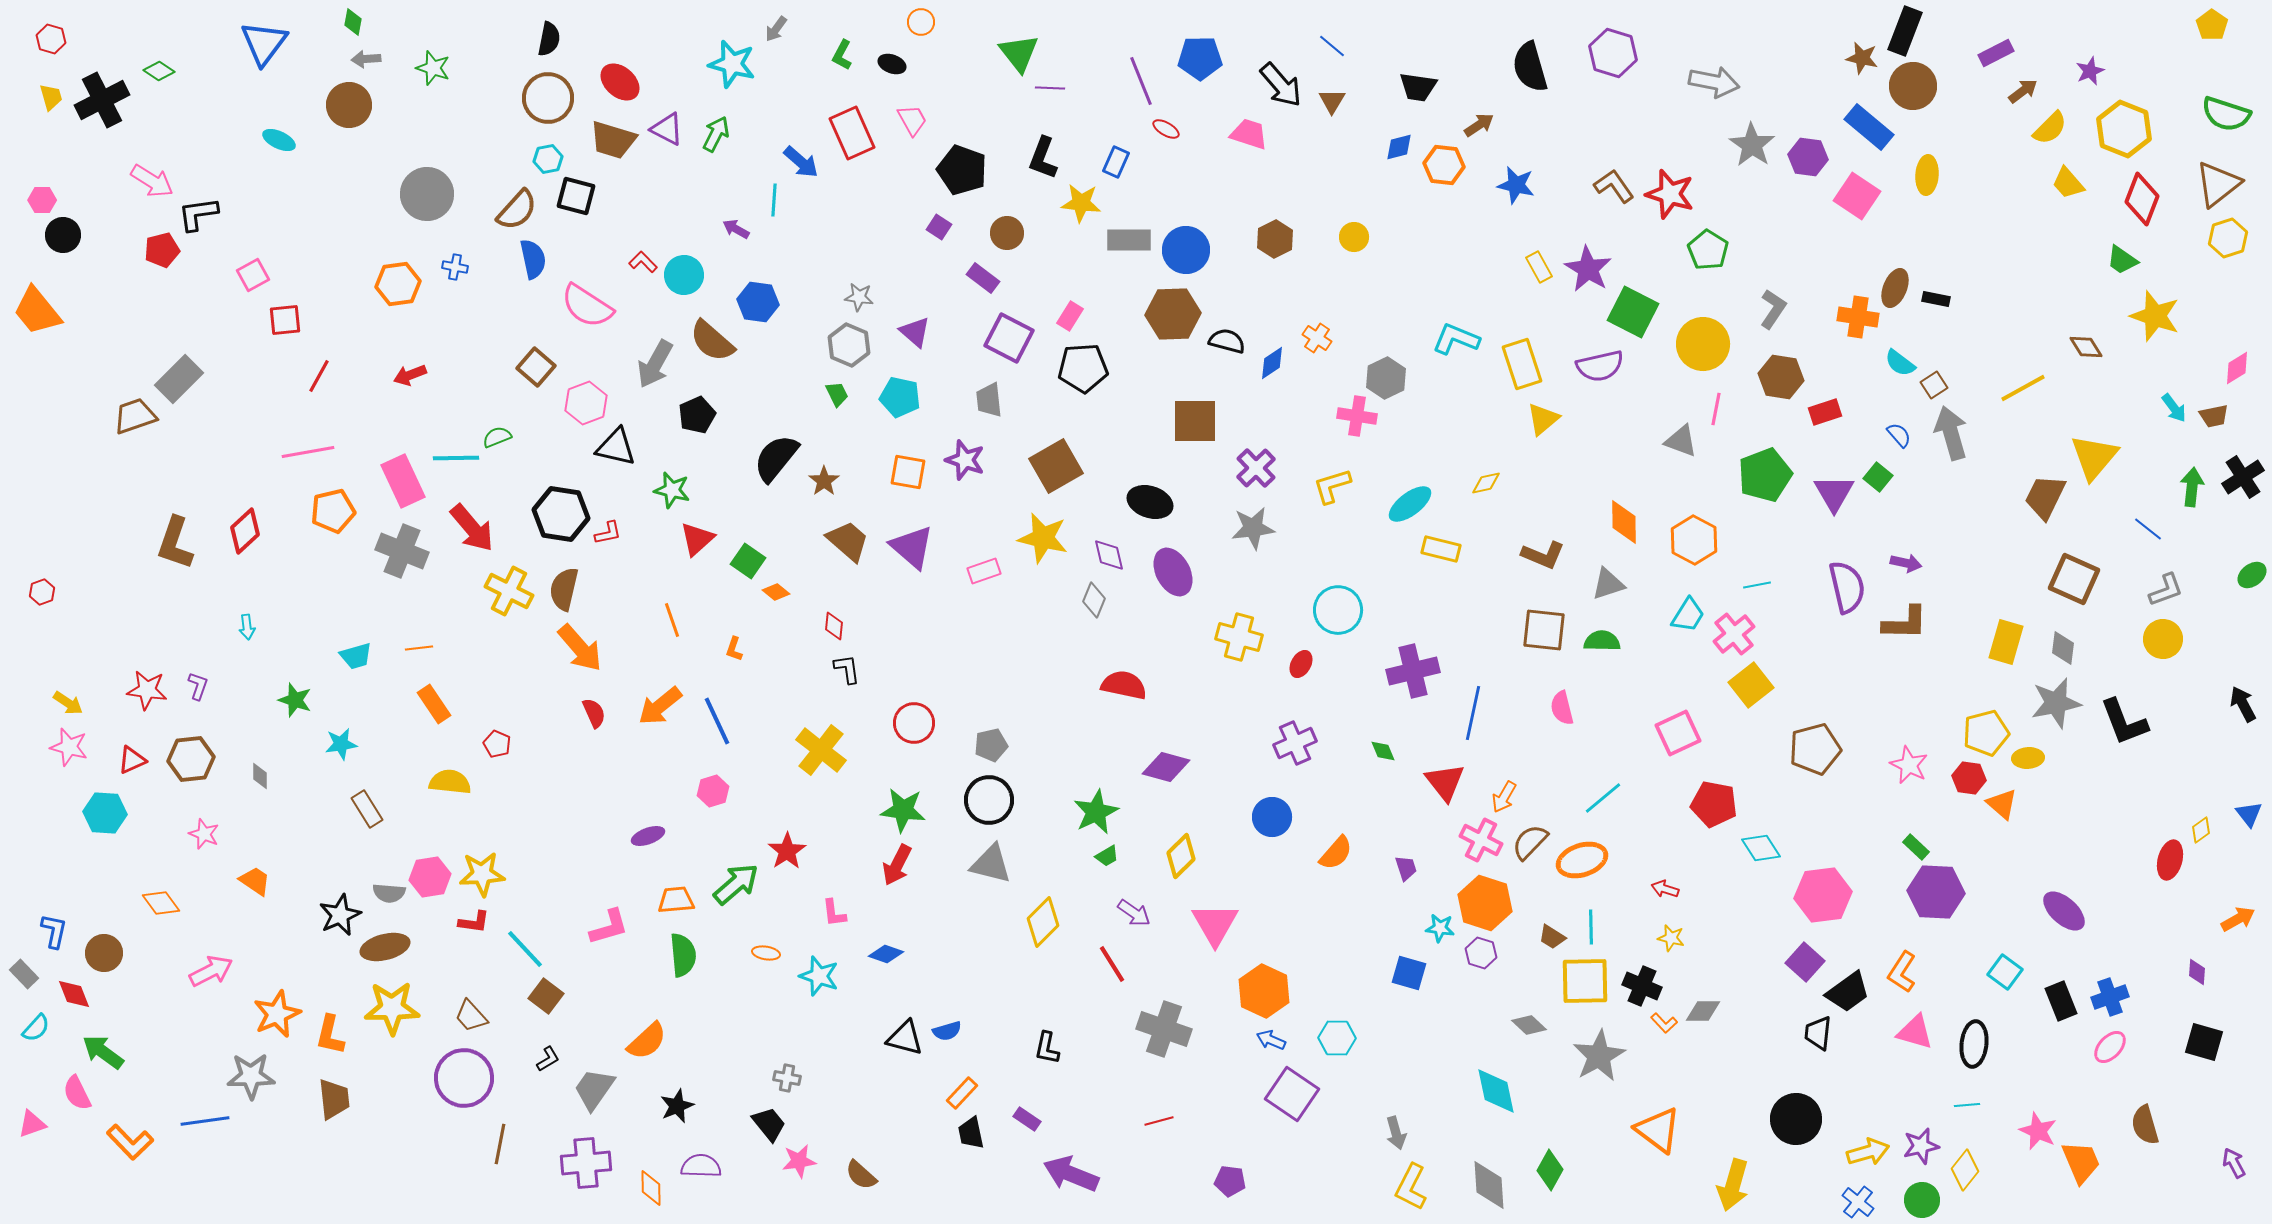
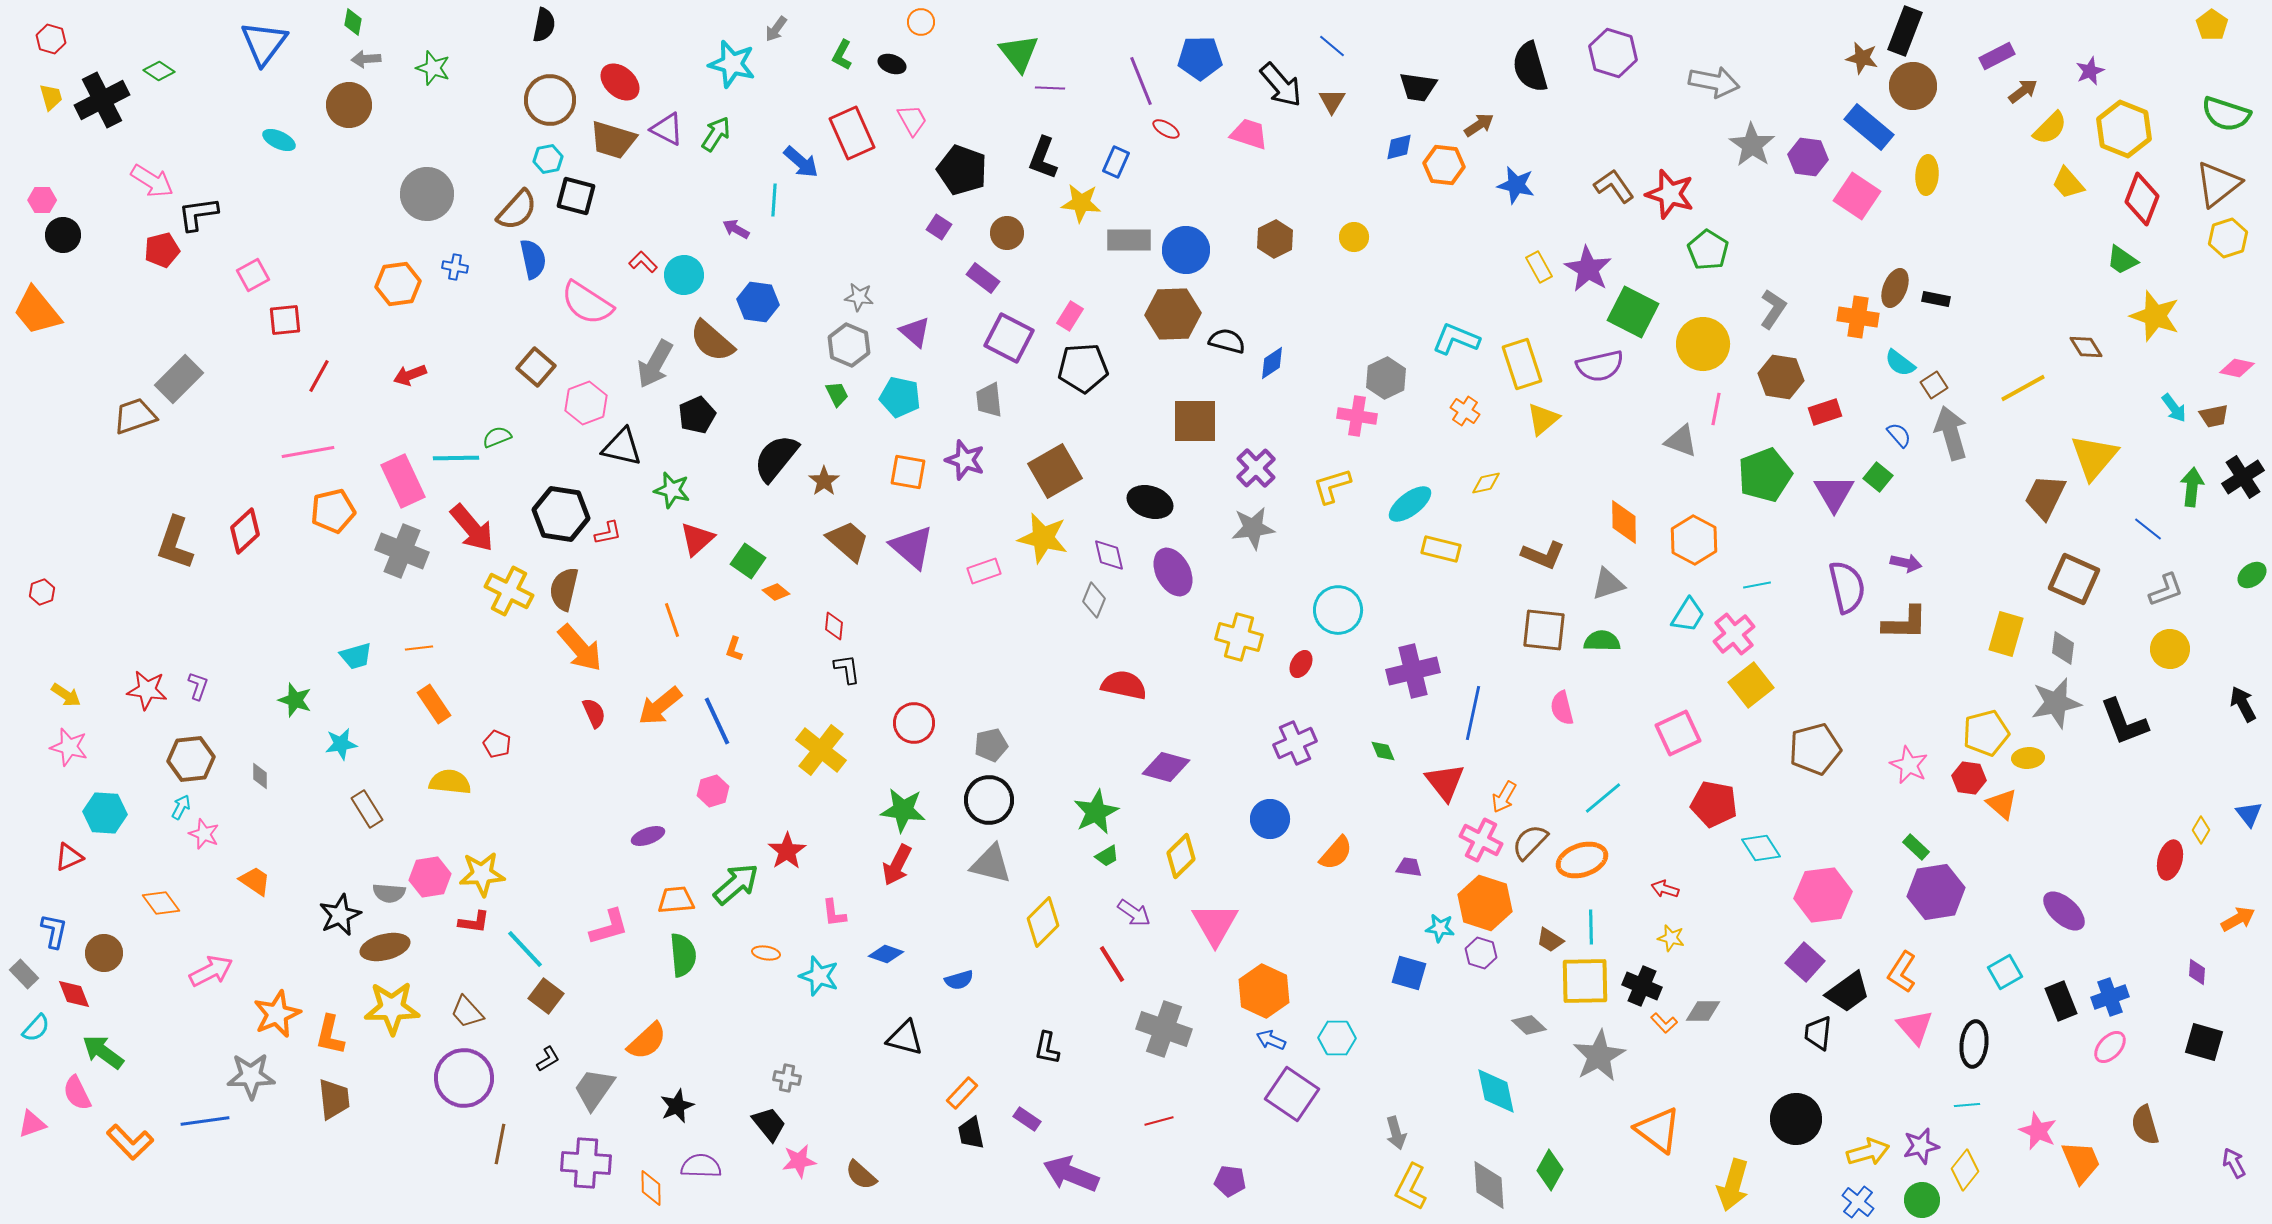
black semicircle at (549, 39): moved 5 px left, 14 px up
purple rectangle at (1996, 53): moved 1 px right, 3 px down
brown circle at (548, 98): moved 2 px right, 2 px down
green arrow at (716, 134): rotated 6 degrees clockwise
pink semicircle at (587, 306): moved 3 px up
orange cross at (1317, 338): moved 148 px right, 73 px down
pink diamond at (2237, 368): rotated 44 degrees clockwise
black triangle at (616, 447): moved 6 px right
brown square at (1056, 466): moved 1 px left, 5 px down
cyan arrow at (247, 627): moved 66 px left, 180 px down; rotated 145 degrees counterclockwise
yellow circle at (2163, 639): moved 7 px right, 10 px down
yellow rectangle at (2006, 642): moved 8 px up
yellow arrow at (68, 703): moved 2 px left, 8 px up
red triangle at (132, 760): moved 63 px left, 97 px down
blue circle at (1272, 817): moved 2 px left, 2 px down
yellow diamond at (2201, 830): rotated 24 degrees counterclockwise
purple trapezoid at (1406, 868): moved 3 px right, 1 px up; rotated 64 degrees counterclockwise
purple hexagon at (1936, 892): rotated 12 degrees counterclockwise
brown trapezoid at (1552, 937): moved 2 px left, 3 px down
cyan square at (2005, 972): rotated 24 degrees clockwise
brown trapezoid at (471, 1016): moved 4 px left, 4 px up
blue semicircle at (947, 1031): moved 12 px right, 51 px up
pink triangle at (1915, 1032): moved 5 px up; rotated 33 degrees clockwise
purple cross at (586, 1163): rotated 9 degrees clockwise
